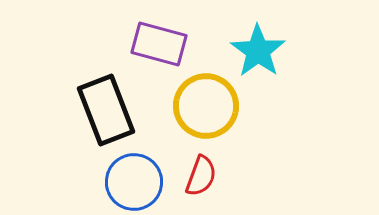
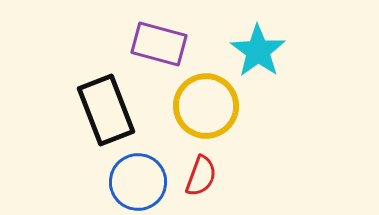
blue circle: moved 4 px right
